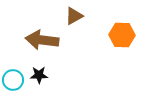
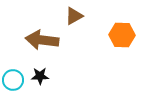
black star: moved 1 px right, 1 px down
